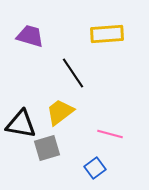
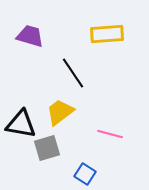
blue square: moved 10 px left, 6 px down; rotated 20 degrees counterclockwise
